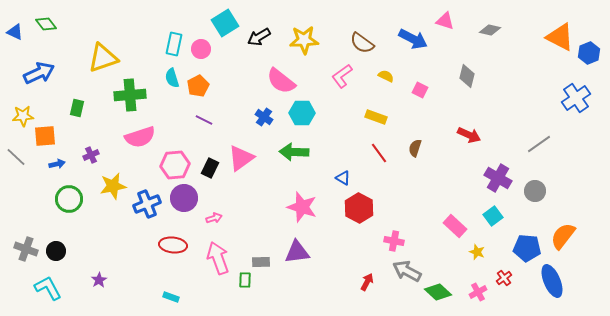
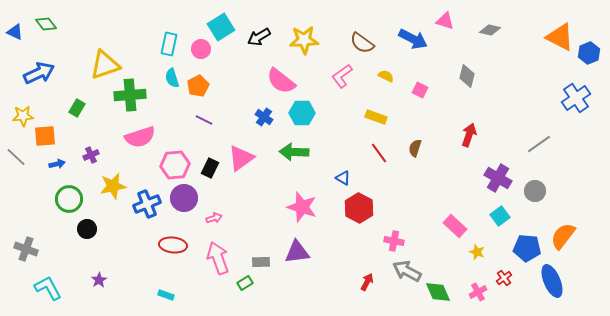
cyan square at (225, 23): moved 4 px left, 4 px down
cyan rectangle at (174, 44): moved 5 px left
yellow triangle at (103, 58): moved 2 px right, 7 px down
green rectangle at (77, 108): rotated 18 degrees clockwise
red arrow at (469, 135): rotated 95 degrees counterclockwise
cyan square at (493, 216): moved 7 px right
black circle at (56, 251): moved 31 px right, 22 px up
green rectangle at (245, 280): moved 3 px down; rotated 56 degrees clockwise
green diamond at (438, 292): rotated 24 degrees clockwise
cyan rectangle at (171, 297): moved 5 px left, 2 px up
